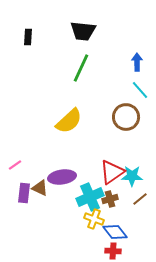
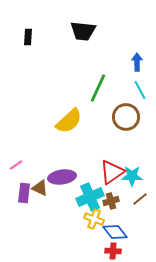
green line: moved 17 px right, 20 px down
cyan line: rotated 12 degrees clockwise
pink line: moved 1 px right
brown cross: moved 1 px right, 2 px down
